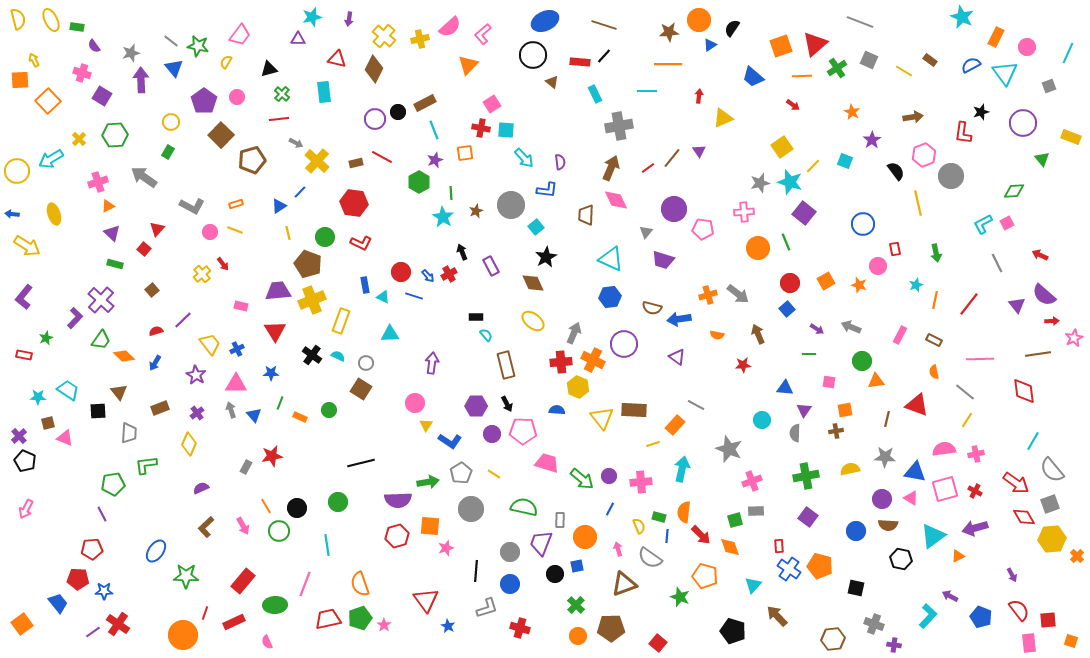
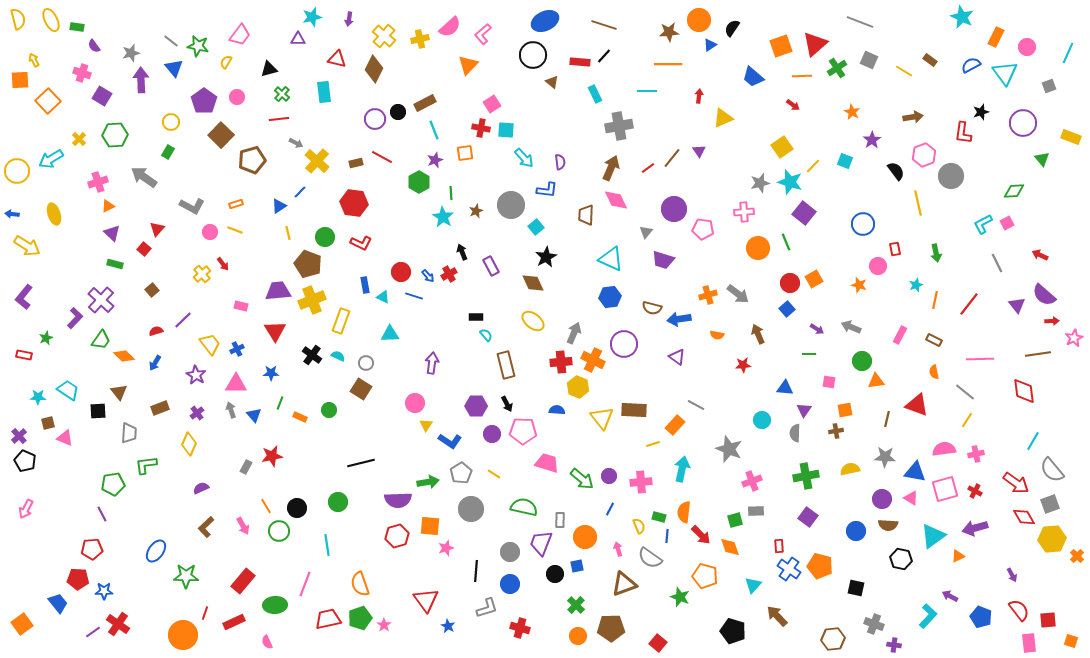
orange square at (826, 281): moved 12 px left, 2 px up
